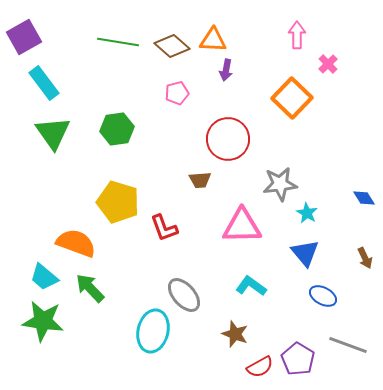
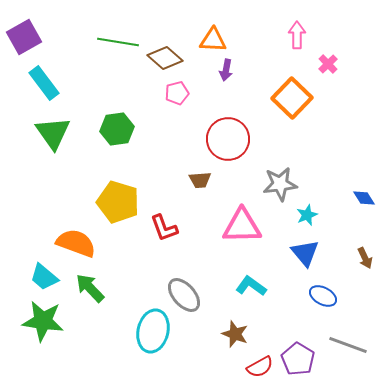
brown diamond: moved 7 px left, 12 px down
cyan star: moved 2 px down; rotated 20 degrees clockwise
